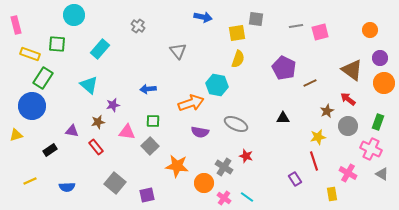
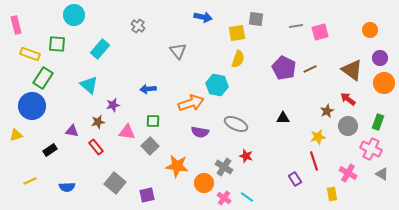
brown line at (310, 83): moved 14 px up
